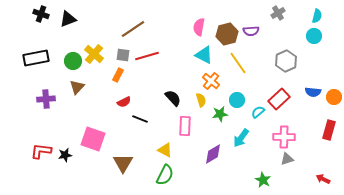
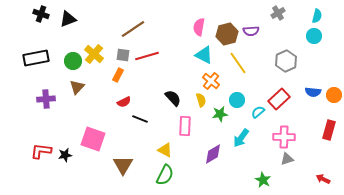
orange circle at (334, 97): moved 2 px up
brown triangle at (123, 163): moved 2 px down
